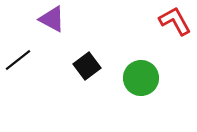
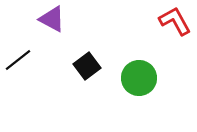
green circle: moved 2 px left
